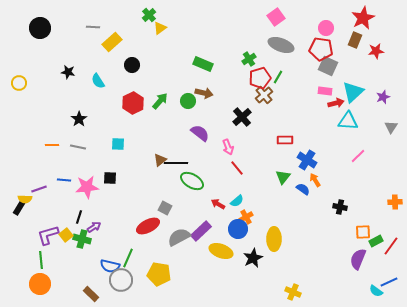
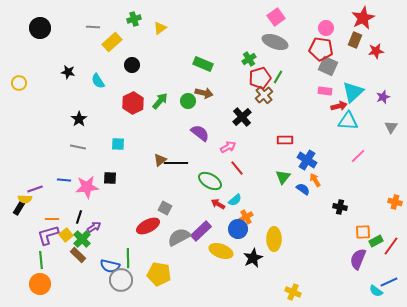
green cross at (149, 15): moved 15 px left, 4 px down; rotated 24 degrees clockwise
gray ellipse at (281, 45): moved 6 px left, 3 px up
red arrow at (336, 103): moved 3 px right, 3 px down
orange line at (52, 145): moved 74 px down
pink arrow at (228, 147): rotated 98 degrees counterclockwise
green ellipse at (192, 181): moved 18 px right
purple line at (39, 189): moved 4 px left
cyan semicircle at (237, 201): moved 2 px left, 1 px up
orange cross at (395, 202): rotated 16 degrees clockwise
green cross at (82, 239): rotated 30 degrees clockwise
green line at (128, 258): rotated 24 degrees counterclockwise
brown rectangle at (91, 294): moved 13 px left, 39 px up
